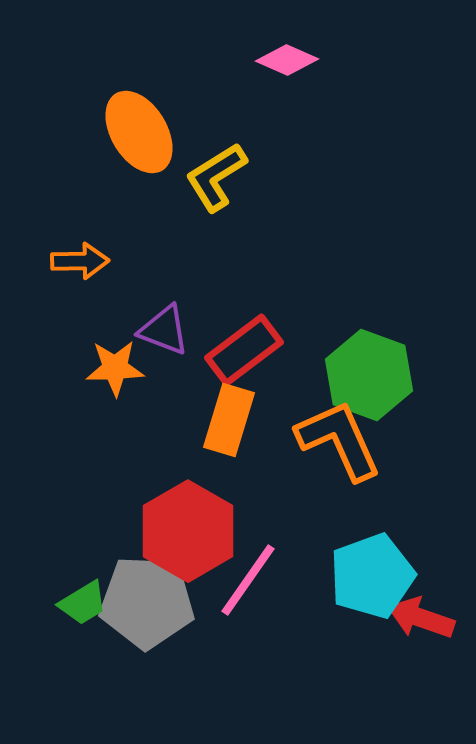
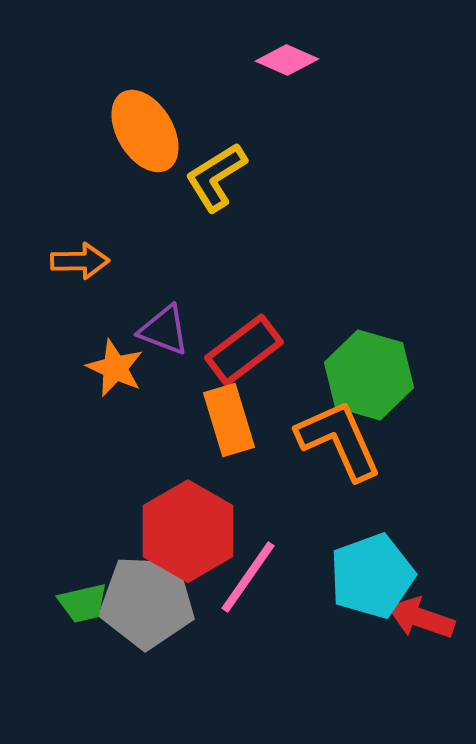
orange ellipse: moved 6 px right, 1 px up
orange star: rotated 26 degrees clockwise
green hexagon: rotated 4 degrees counterclockwise
orange rectangle: rotated 34 degrees counterclockwise
pink line: moved 3 px up
green trapezoid: rotated 18 degrees clockwise
